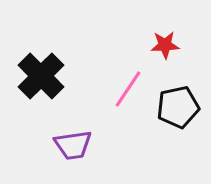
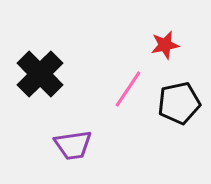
red star: rotated 8 degrees counterclockwise
black cross: moved 1 px left, 2 px up
black pentagon: moved 1 px right, 4 px up
